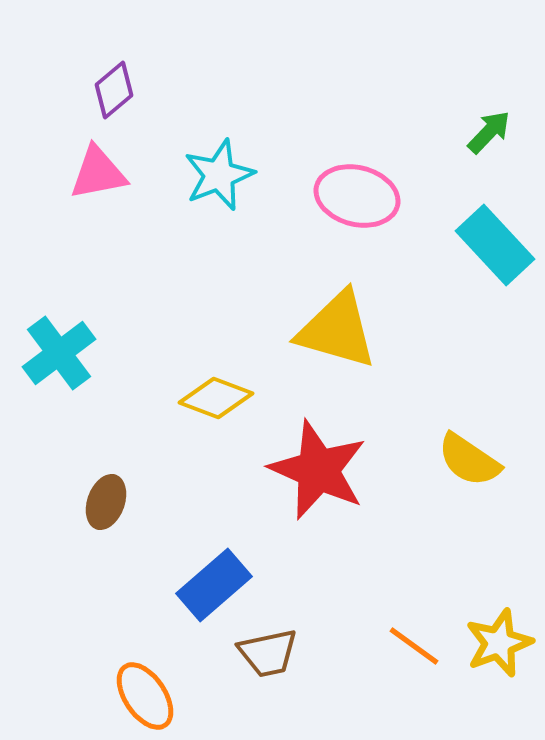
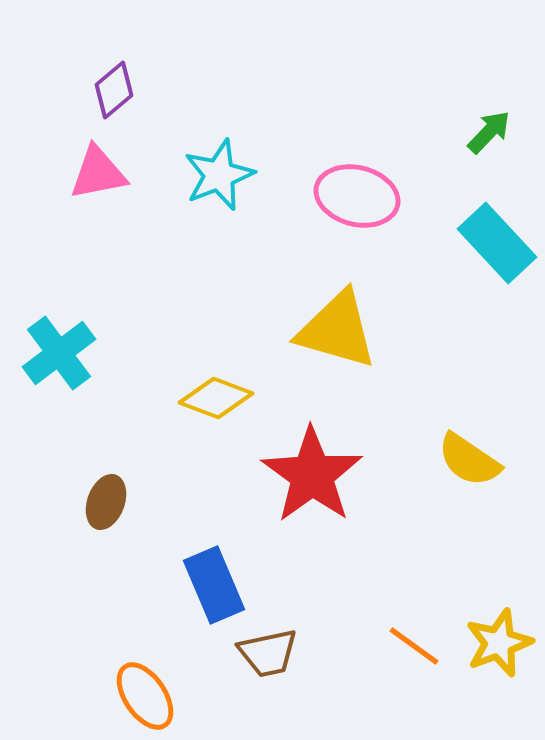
cyan rectangle: moved 2 px right, 2 px up
red star: moved 6 px left, 5 px down; rotated 12 degrees clockwise
blue rectangle: rotated 72 degrees counterclockwise
